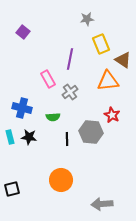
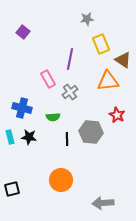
red star: moved 5 px right
gray arrow: moved 1 px right, 1 px up
